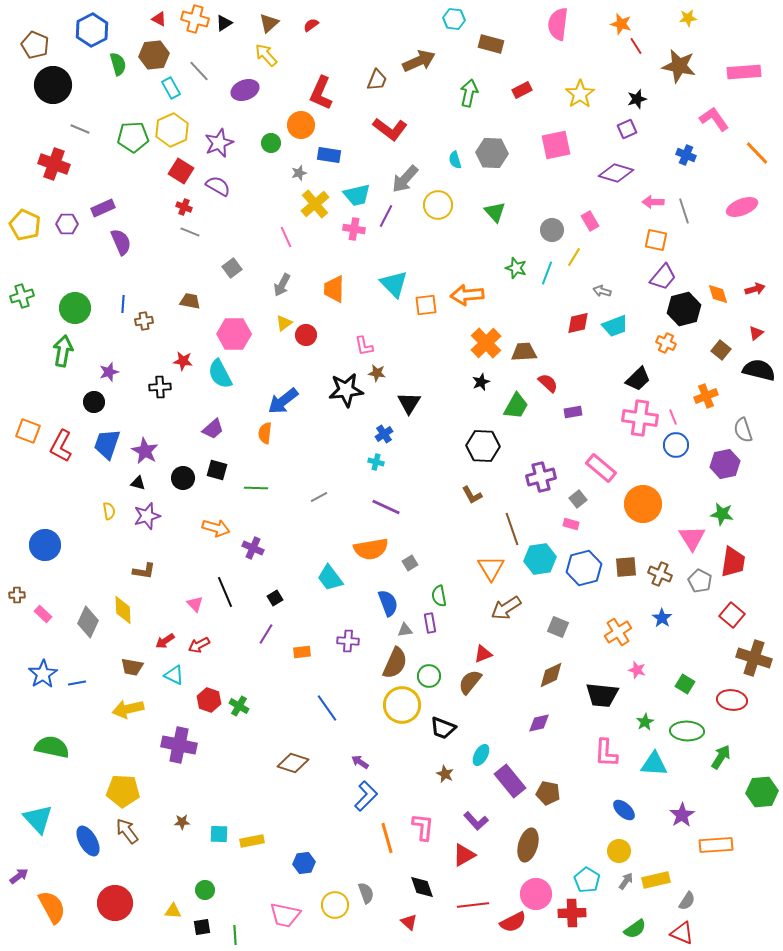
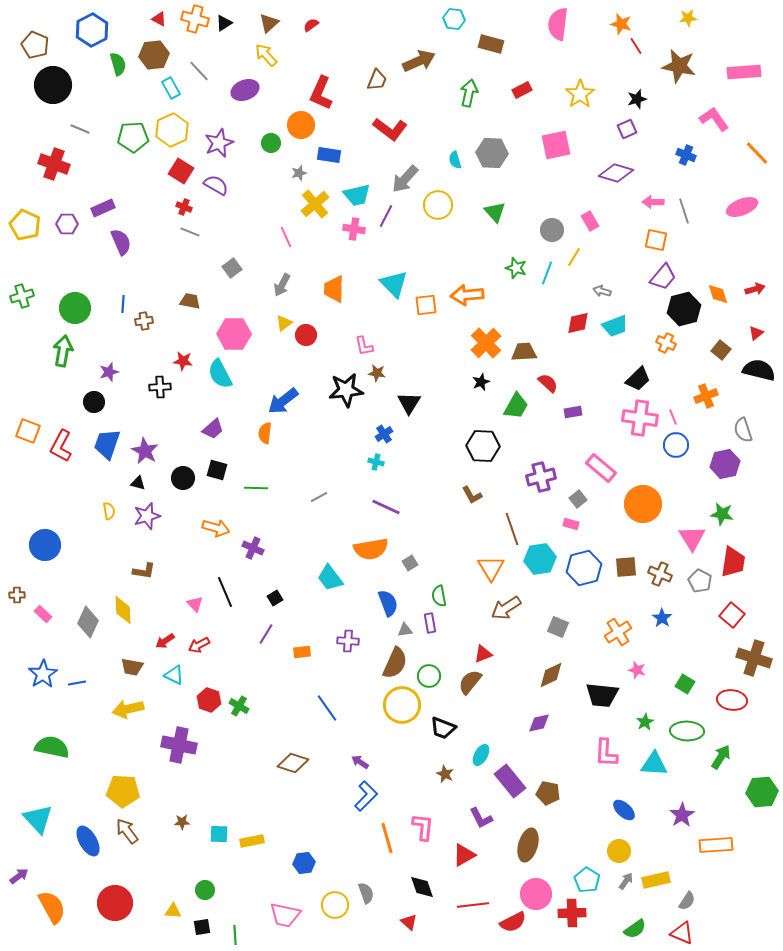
purple semicircle at (218, 186): moved 2 px left, 1 px up
purple L-shape at (476, 821): moved 5 px right, 3 px up; rotated 15 degrees clockwise
